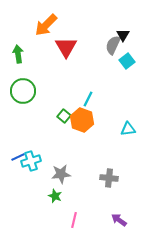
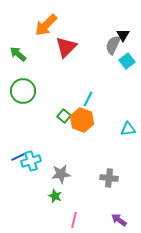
red triangle: rotated 15 degrees clockwise
green arrow: rotated 42 degrees counterclockwise
